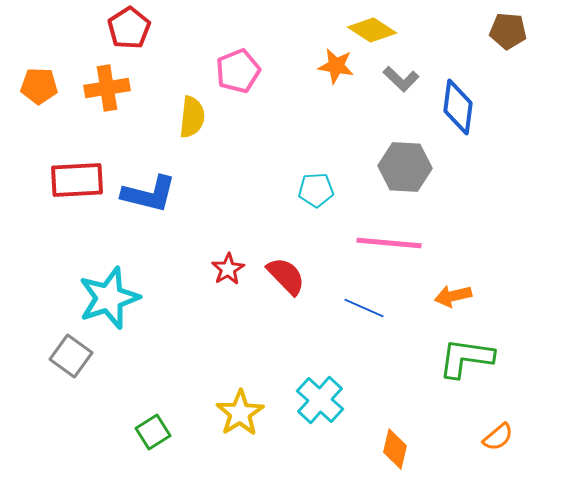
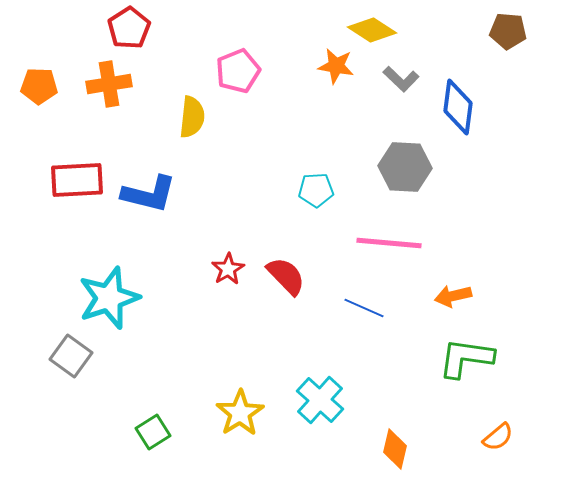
orange cross: moved 2 px right, 4 px up
